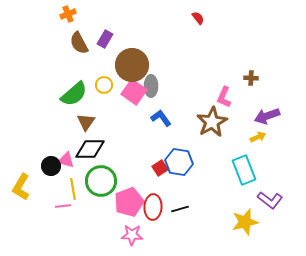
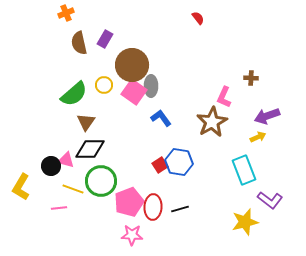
orange cross: moved 2 px left, 1 px up
brown semicircle: rotated 15 degrees clockwise
red square: moved 3 px up
yellow line: rotated 60 degrees counterclockwise
pink line: moved 4 px left, 2 px down
